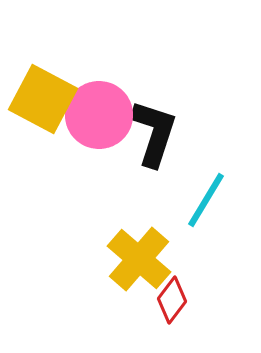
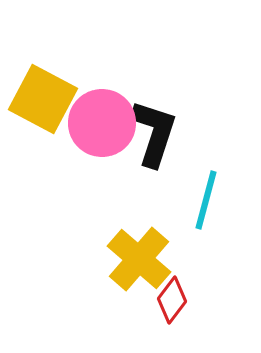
pink circle: moved 3 px right, 8 px down
cyan line: rotated 16 degrees counterclockwise
